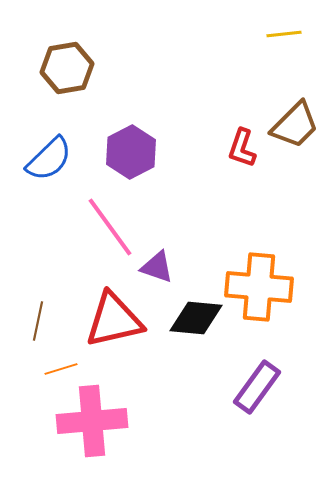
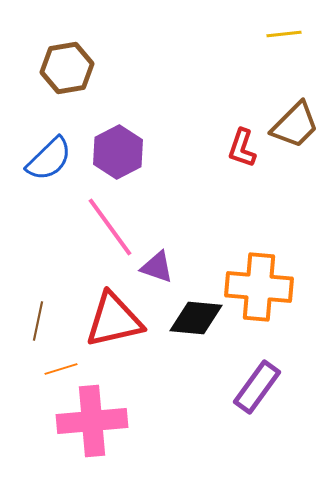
purple hexagon: moved 13 px left
